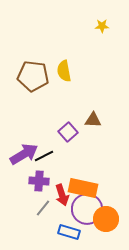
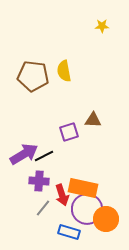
purple square: moved 1 px right; rotated 24 degrees clockwise
